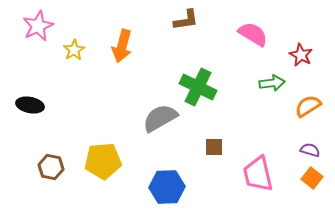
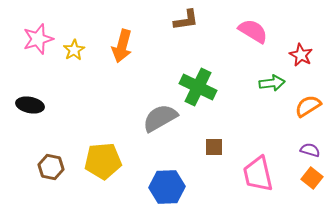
pink star: moved 13 px down; rotated 8 degrees clockwise
pink semicircle: moved 3 px up
